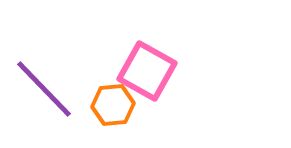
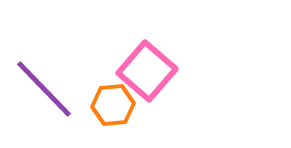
pink square: rotated 12 degrees clockwise
